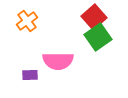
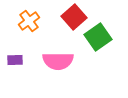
red square: moved 20 px left
orange cross: moved 2 px right
purple rectangle: moved 15 px left, 15 px up
